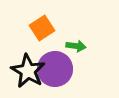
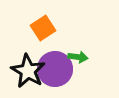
orange square: moved 1 px right
green arrow: moved 2 px right, 11 px down
